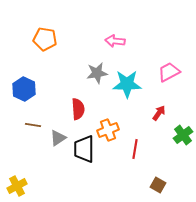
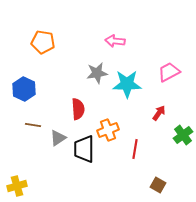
orange pentagon: moved 2 px left, 3 px down
yellow cross: rotated 12 degrees clockwise
